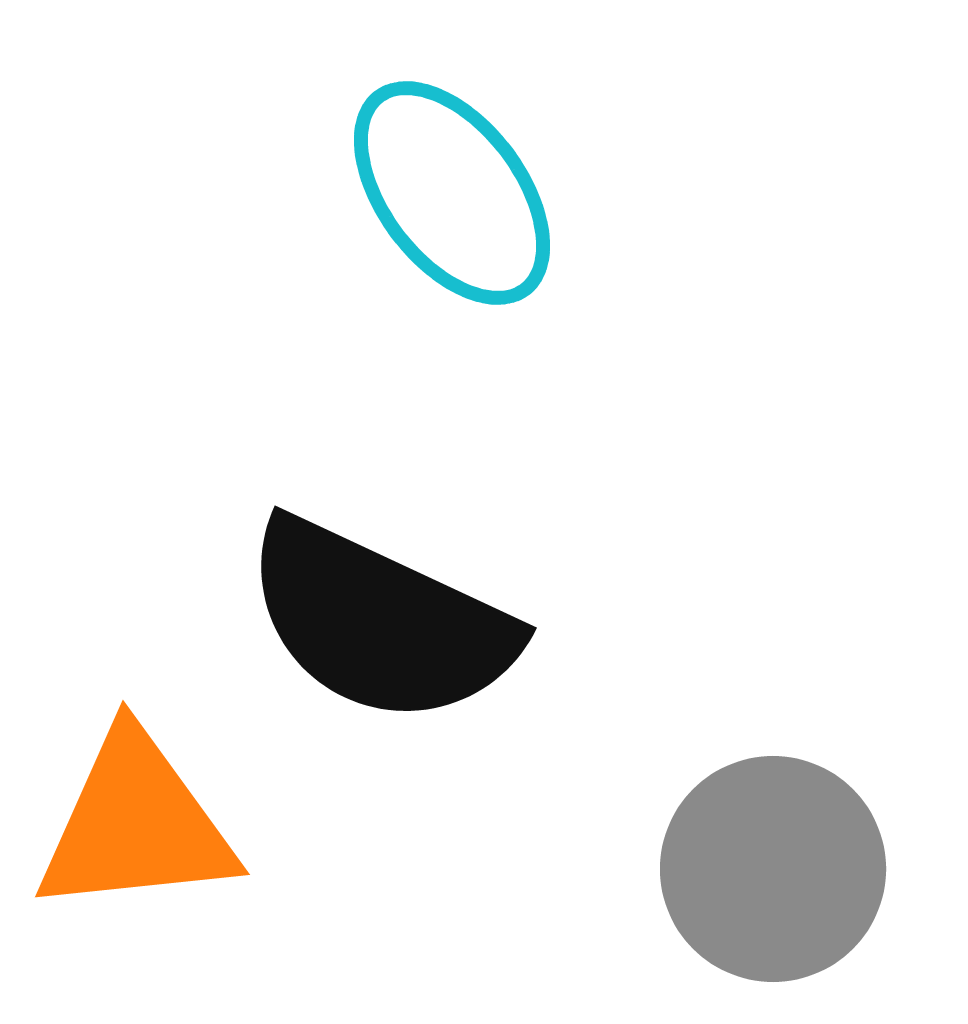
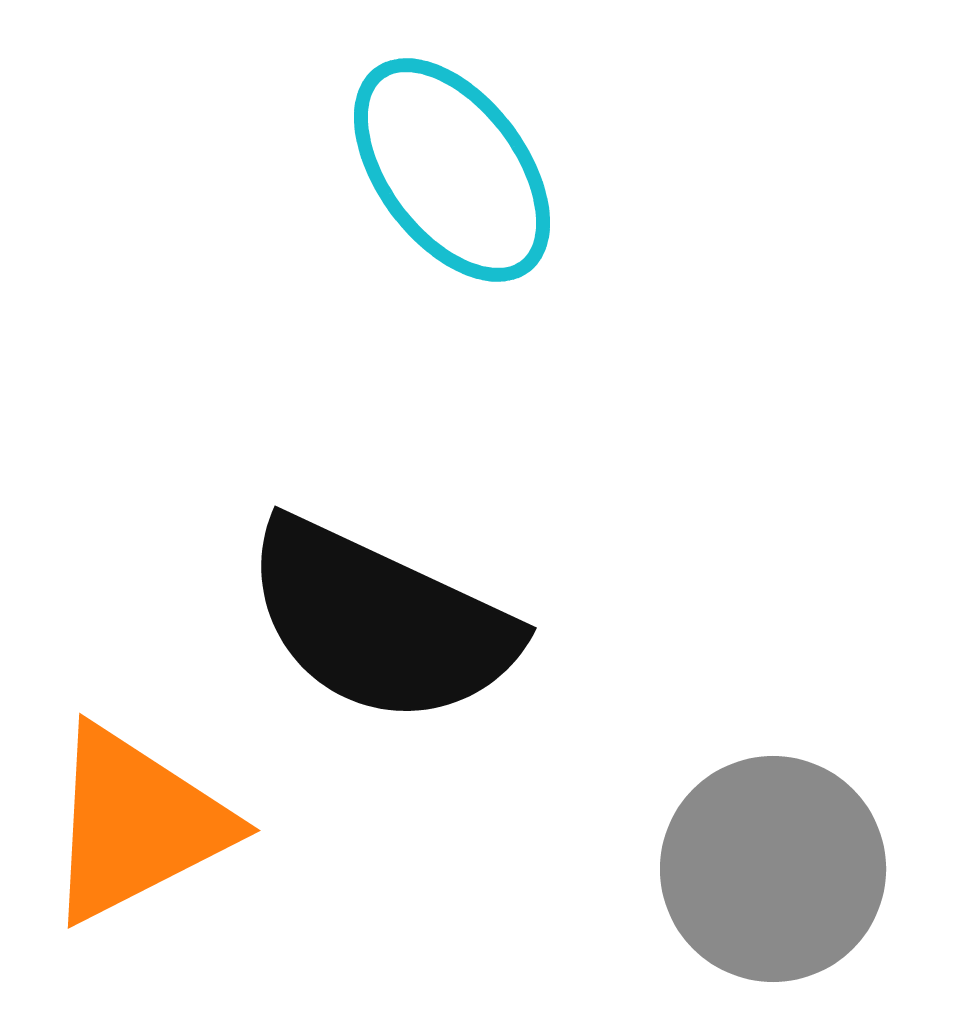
cyan ellipse: moved 23 px up
orange triangle: rotated 21 degrees counterclockwise
